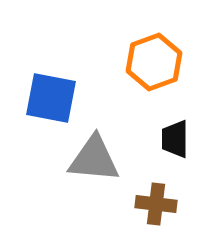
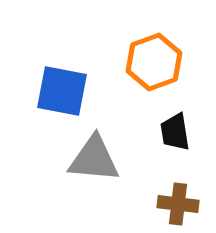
blue square: moved 11 px right, 7 px up
black trapezoid: moved 7 px up; rotated 9 degrees counterclockwise
brown cross: moved 22 px right
